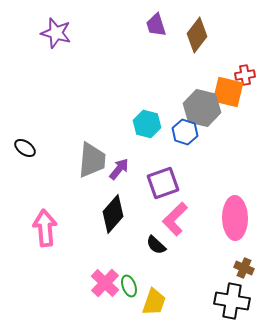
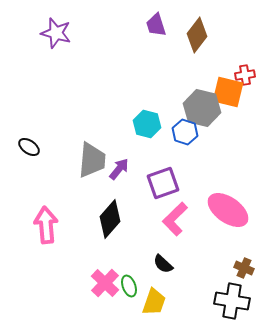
black ellipse: moved 4 px right, 1 px up
black diamond: moved 3 px left, 5 px down
pink ellipse: moved 7 px left, 8 px up; rotated 54 degrees counterclockwise
pink arrow: moved 1 px right, 3 px up
black semicircle: moved 7 px right, 19 px down
